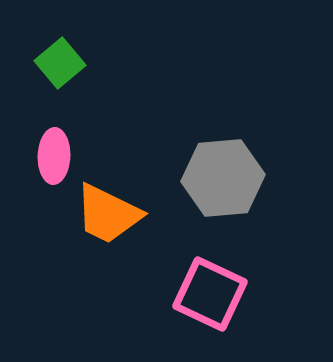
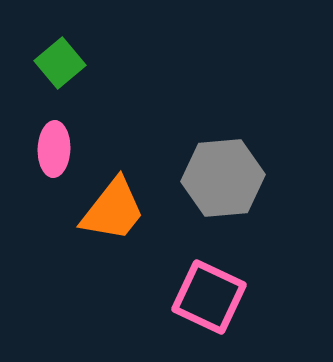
pink ellipse: moved 7 px up
orange trapezoid: moved 5 px right, 4 px up; rotated 78 degrees counterclockwise
pink square: moved 1 px left, 3 px down
